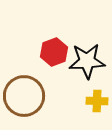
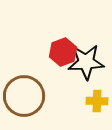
red hexagon: moved 9 px right
black star: moved 1 px left, 1 px down
